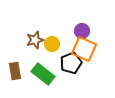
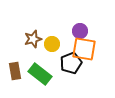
purple circle: moved 2 px left
brown star: moved 2 px left, 1 px up
orange square: rotated 15 degrees counterclockwise
green rectangle: moved 3 px left
